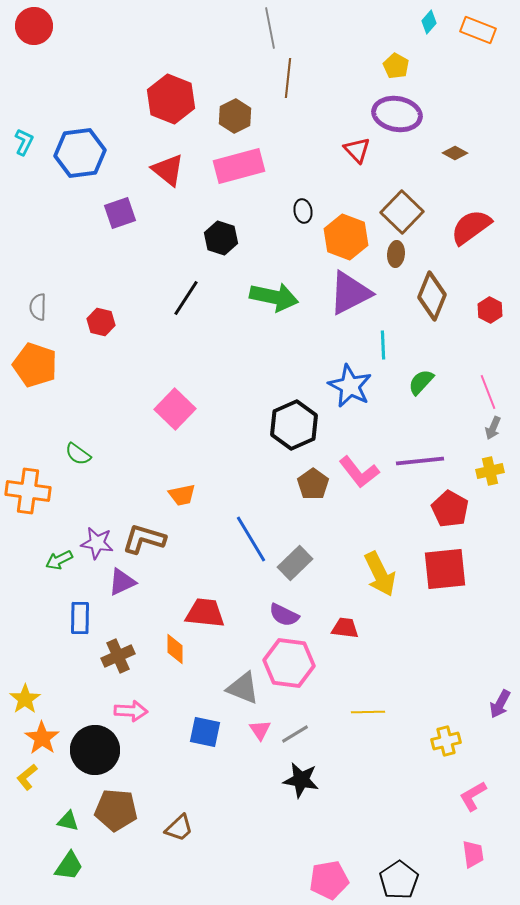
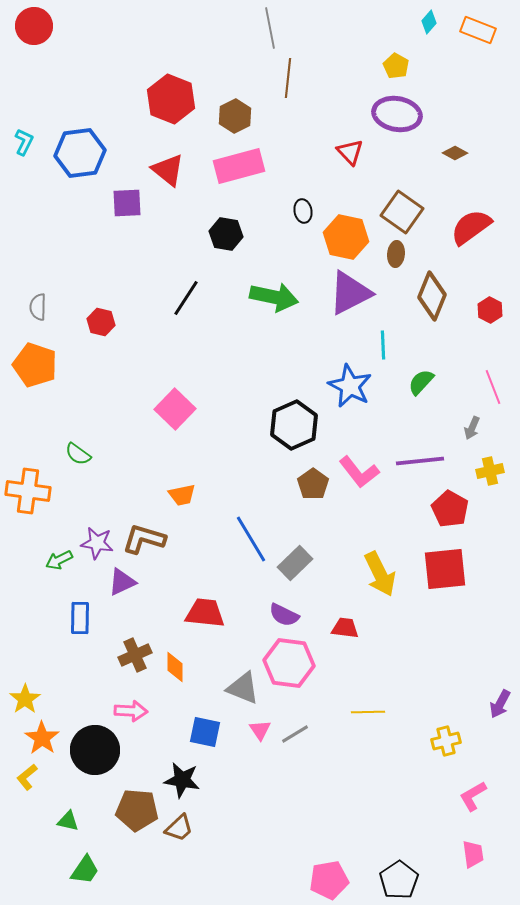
red triangle at (357, 150): moved 7 px left, 2 px down
brown square at (402, 212): rotated 9 degrees counterclockwise
purple square at (120, 213): moved 7 px right, 10 px up; rotated 16 degrees clockwise
orange hexagon at (346, 237): rotated 9 degrees counterclockwise
black hexagon at (221, 238): moved 5 px right, 4 px up; rotated 8 degrees counterclockwise
pink line at (488, 392): moved 5 px right, 5 px up
gray arrow at (493, 428): moved 21 px left
orange diamond at (175, 649): moved 18 px down
brown cross at (118, 656): moved 17 px right, 1 px up
black star at (301, 780): moved 119 px left
brown pentagon at (116, 810): moved 21 px right
green trapezoid at (69, 866): moved 16 px right, 4 px down
